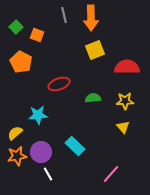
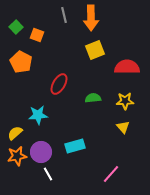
red ellipse: rotated 40 degrees counterclockwise
cyan rectangle: rotated 60 degrees counterclockwise
